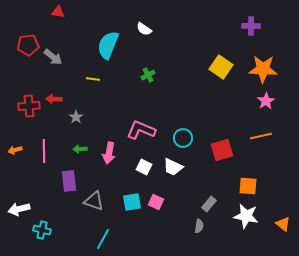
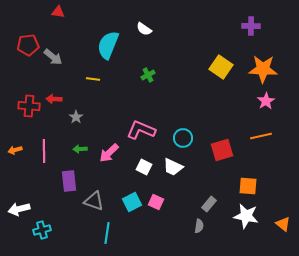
red cross: rotated 10 degrees clockwise
pink arrow: rotated 35 degrees clockwise
cyan square: rotated 18 degrees counterclockwise
cyan cross: rotated 30 degrees counterclockwise
cyan line: moved 4 px right, 6 px up; rotated 20 degrees counterclockwise
